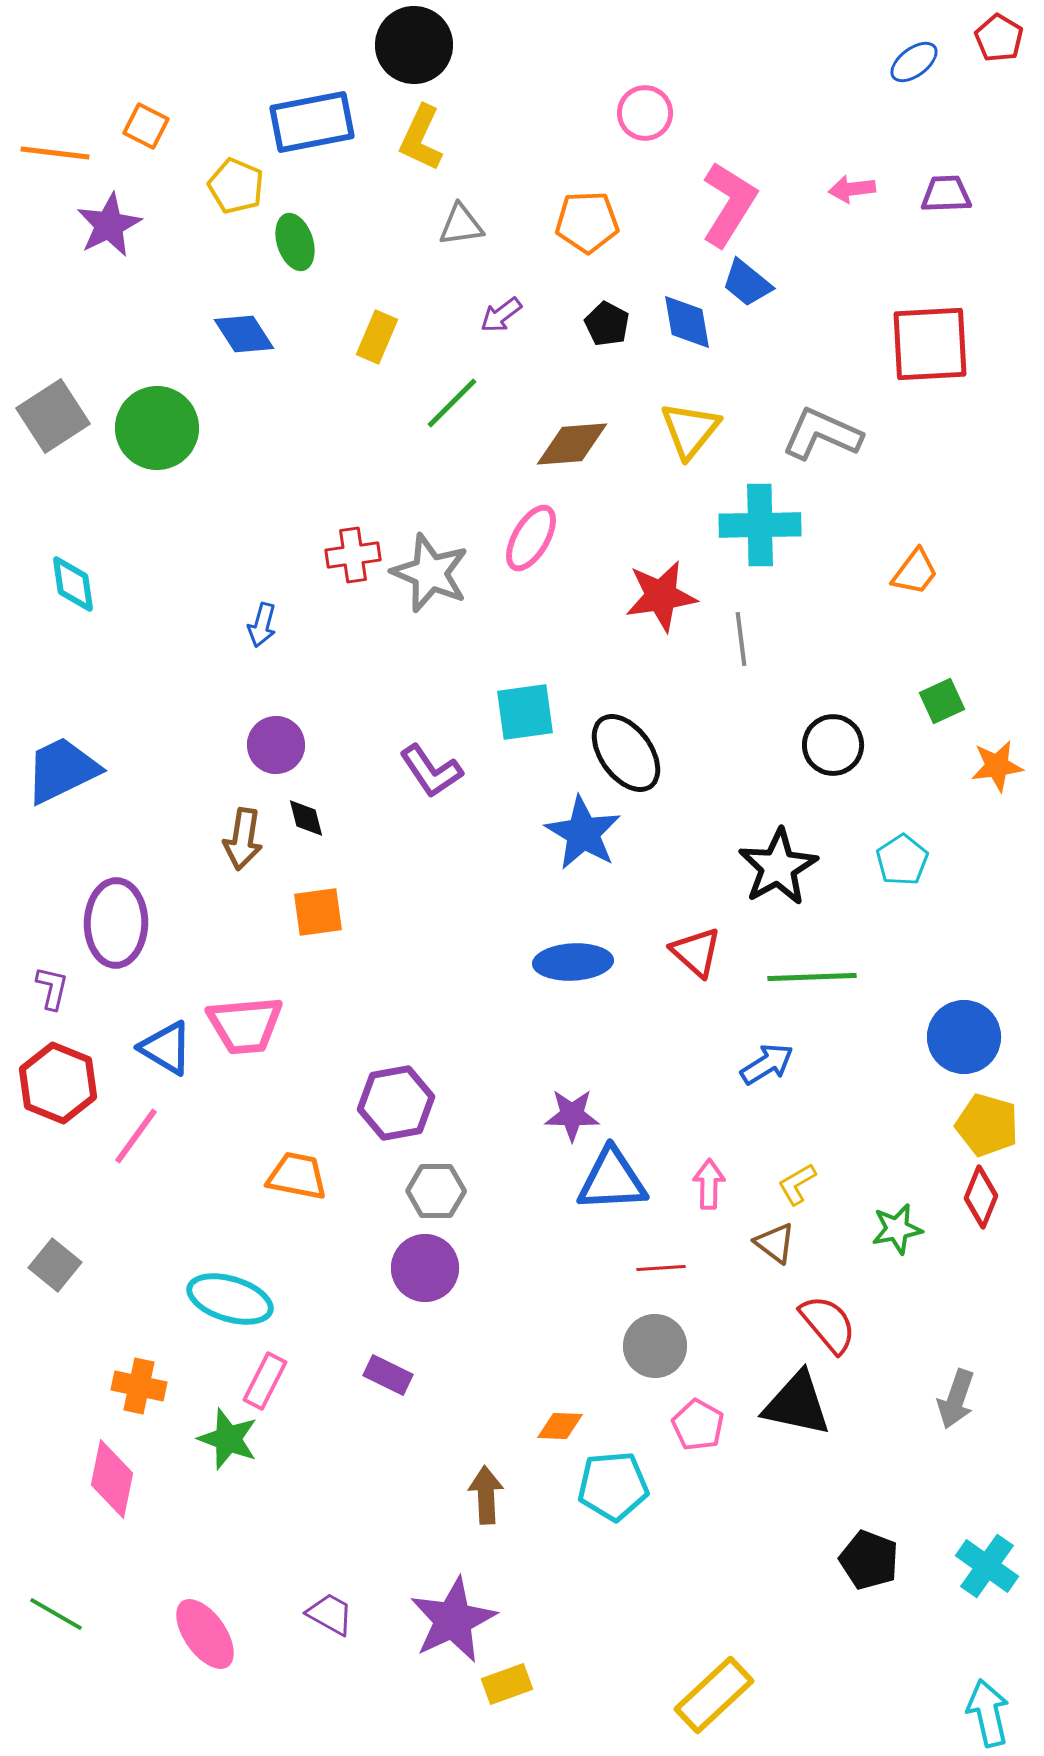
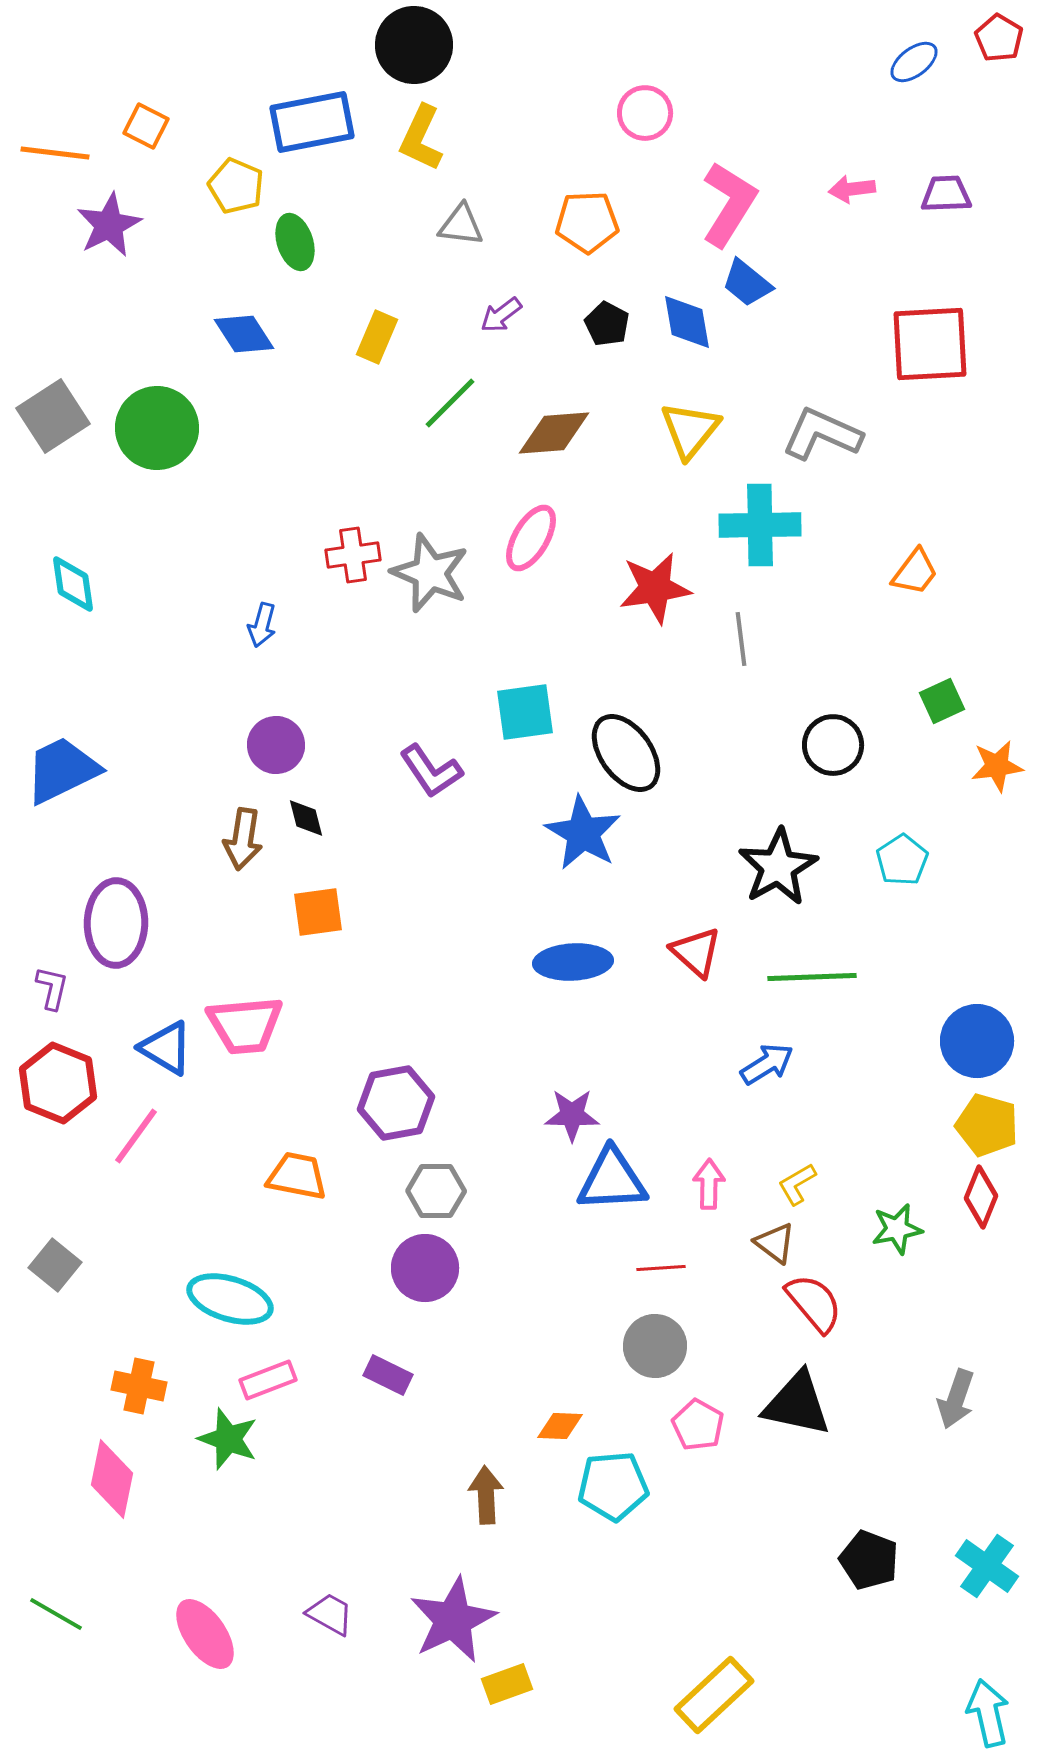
gray triangle at (461, 225): rotated 15 degrees clockwise
green line at (452, 403): moved 2 px left
brown diamond at (572, 444): moved 18 px left, 11 px up
red star at (661, 596): moved 6 px left, 8 px up
blue circle at (964, 1037): moved 13 px right, 4 px down
red semicircle at (828, 1324): moved 14 px left, 21 px up
pink rectangle at (265, 1381): moved 3 px right, 1 px up; rotated 42 degrees clockwise
